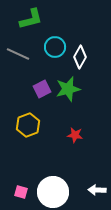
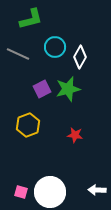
white circle: moved 3 px left
